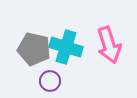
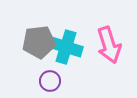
gray pentagon: moved 5 px right, 7 px up; rotated 20 degrees counterclockwise
